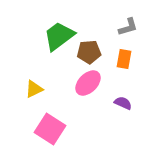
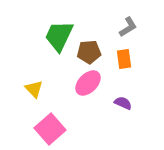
gray L-shape: rotated 15 degrees counterclockwise
green trapezoid: rotated 28 degrees counterclockwise
orange rectangle: rotated 18 degrees counterclockwise
yellow triangle: rotated 48 degrees counterclockwise
pink square: rotated 16 degrees clockwise
